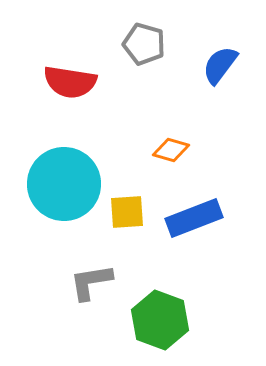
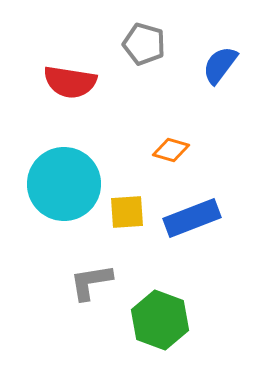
blue rectangle: moved 2 px left
